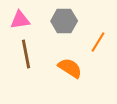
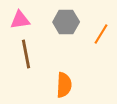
gray hexagon: moved 2 px right, 1 px down
orange line: moved 3 px right, 8 px up
orange semicircle: moved 6 px left, 17 px down; rotated 60 degrees clockwise
